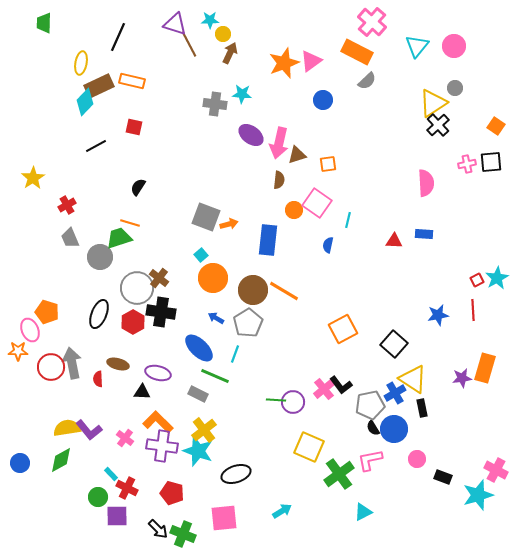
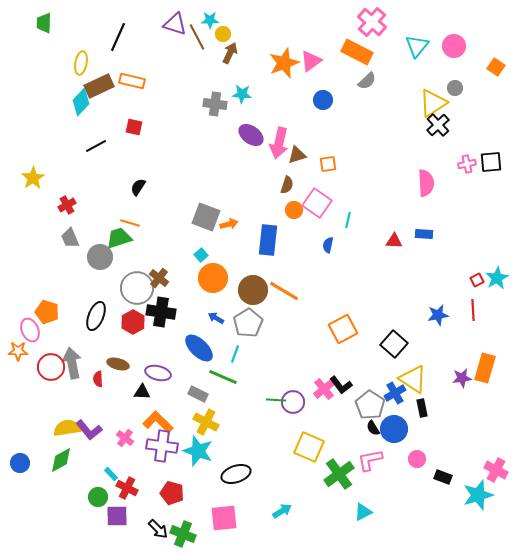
brown line at (189, 44): moved 8 px right, 7 px up
cyan diamond at (85, 102): moved 4 px left
orange square at (496, 126): moved 59 px up
brown semicircle at (279, 180): moved 8 px right, 5 px down; rotated 12 degrees clockwise
black ellipse at (99, 314): moved 3 px left, 2 px down
green line at (215, 376): moved 8 px right, 1 px down
gray pentagon at (370, 405): rotated 28 degrees counterclockwise
yellow cross at (204, 430): moved 2 px right, 8 px up; rotated 25 degrees counterclockwise
